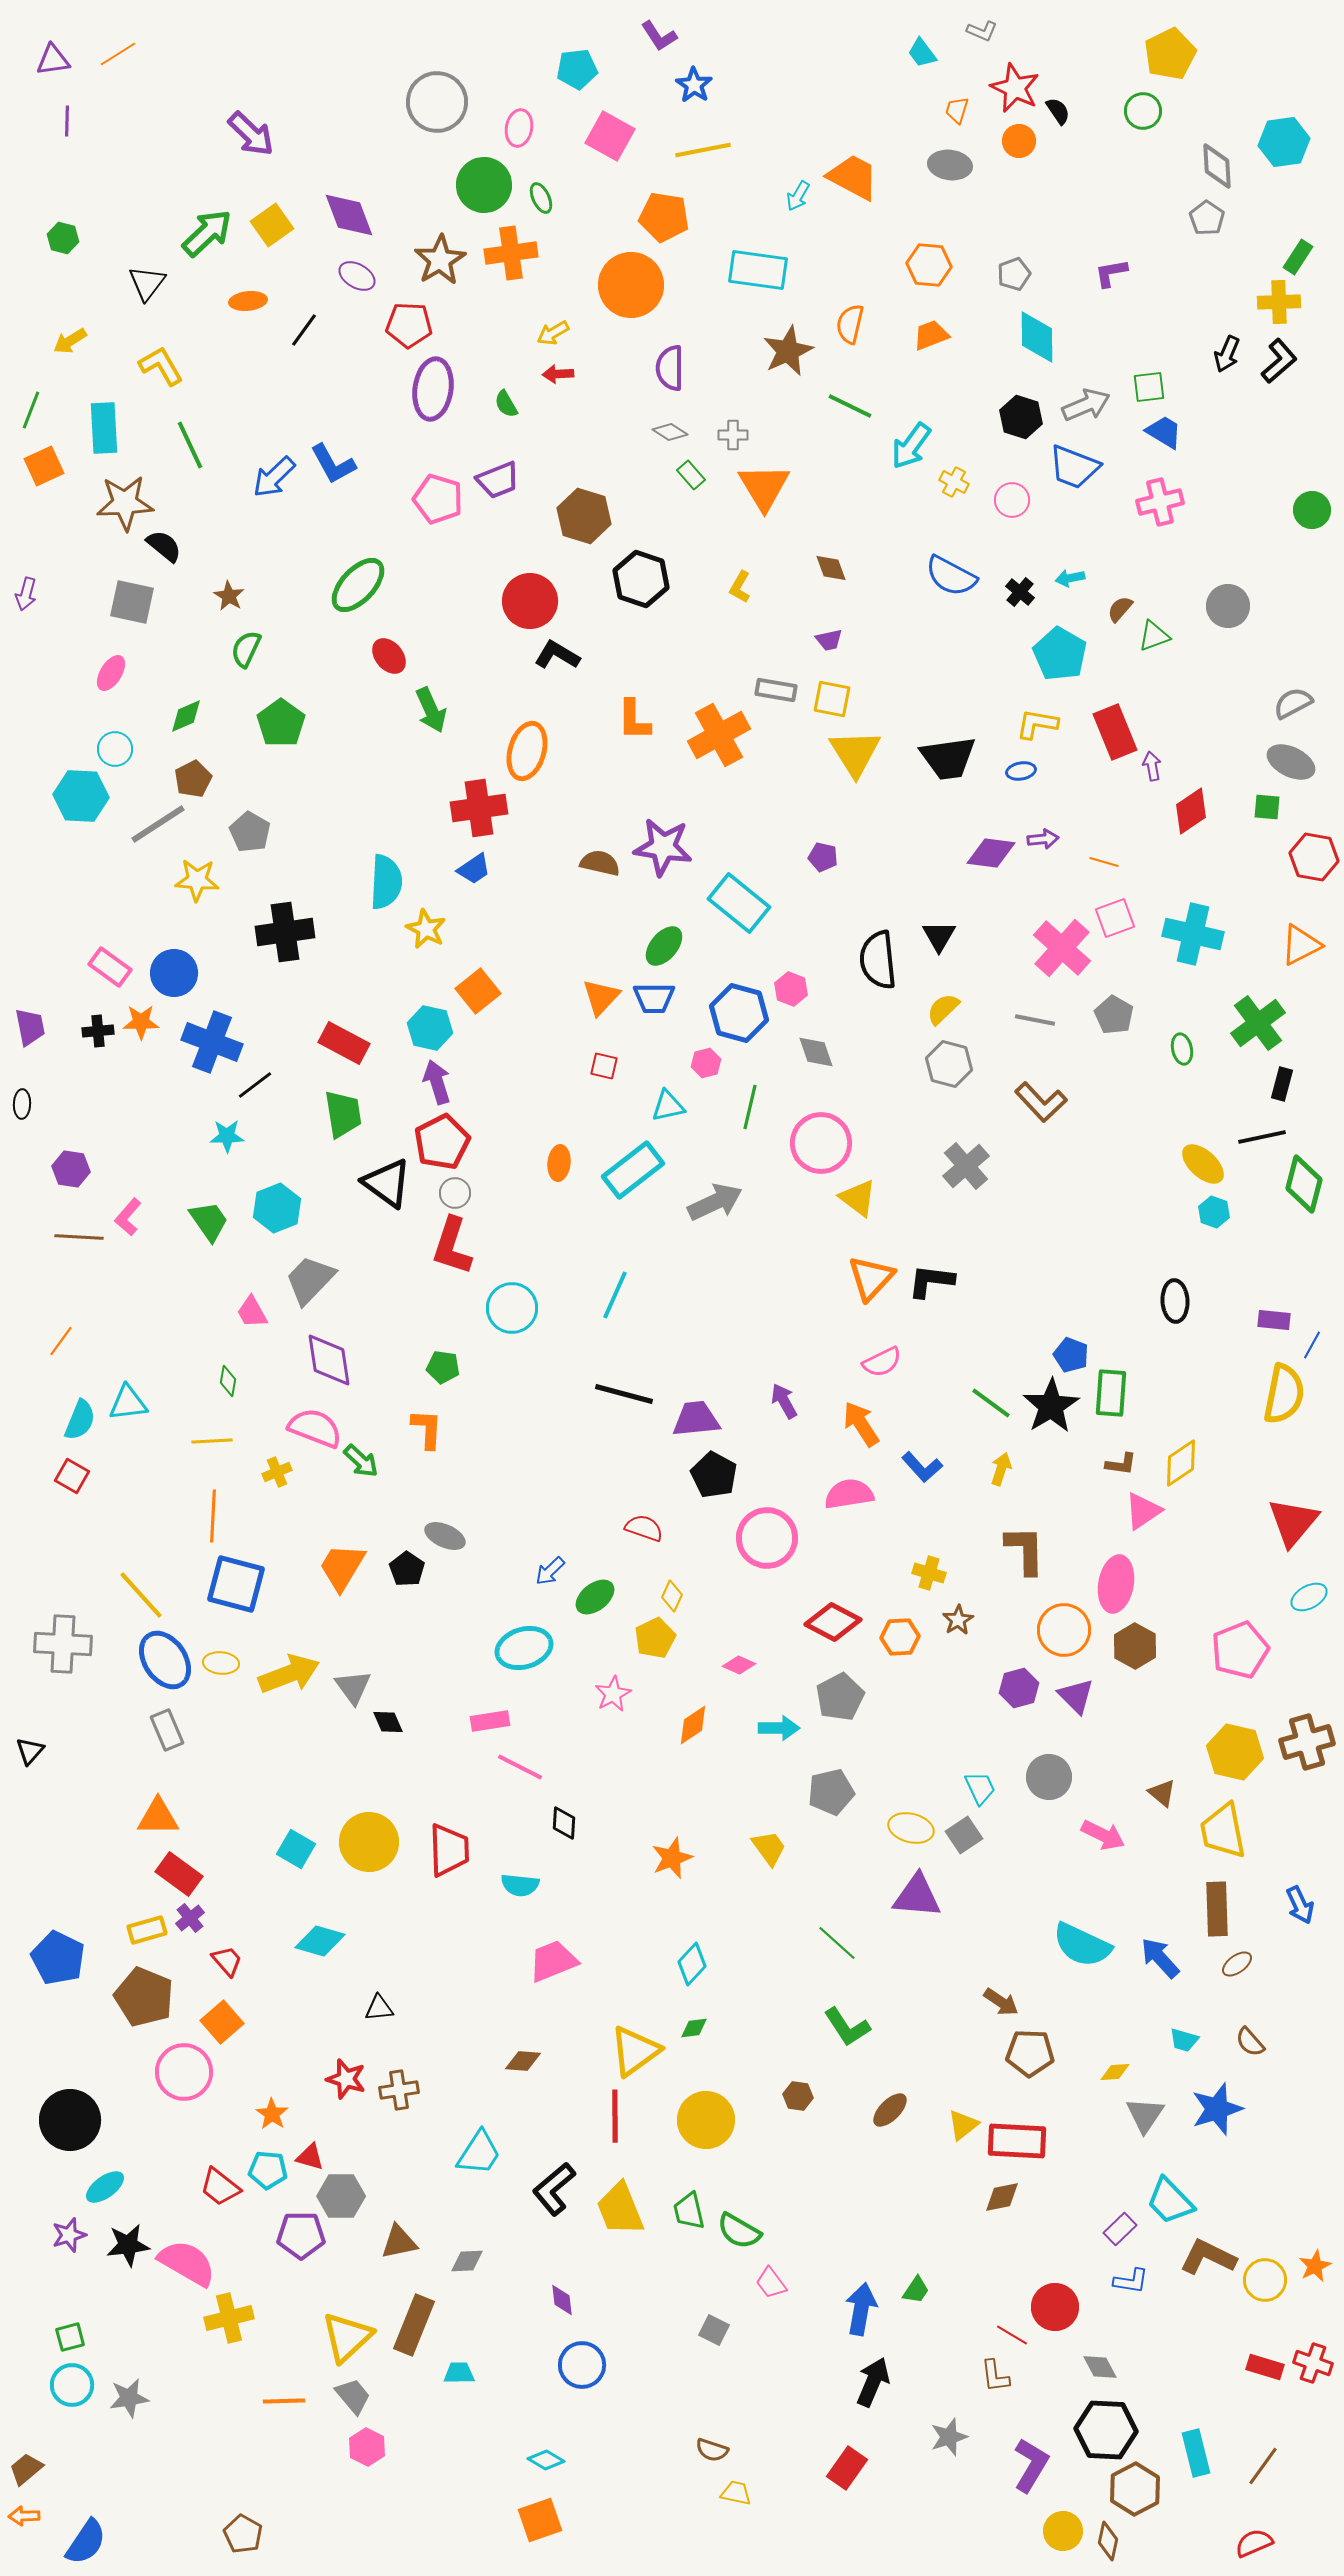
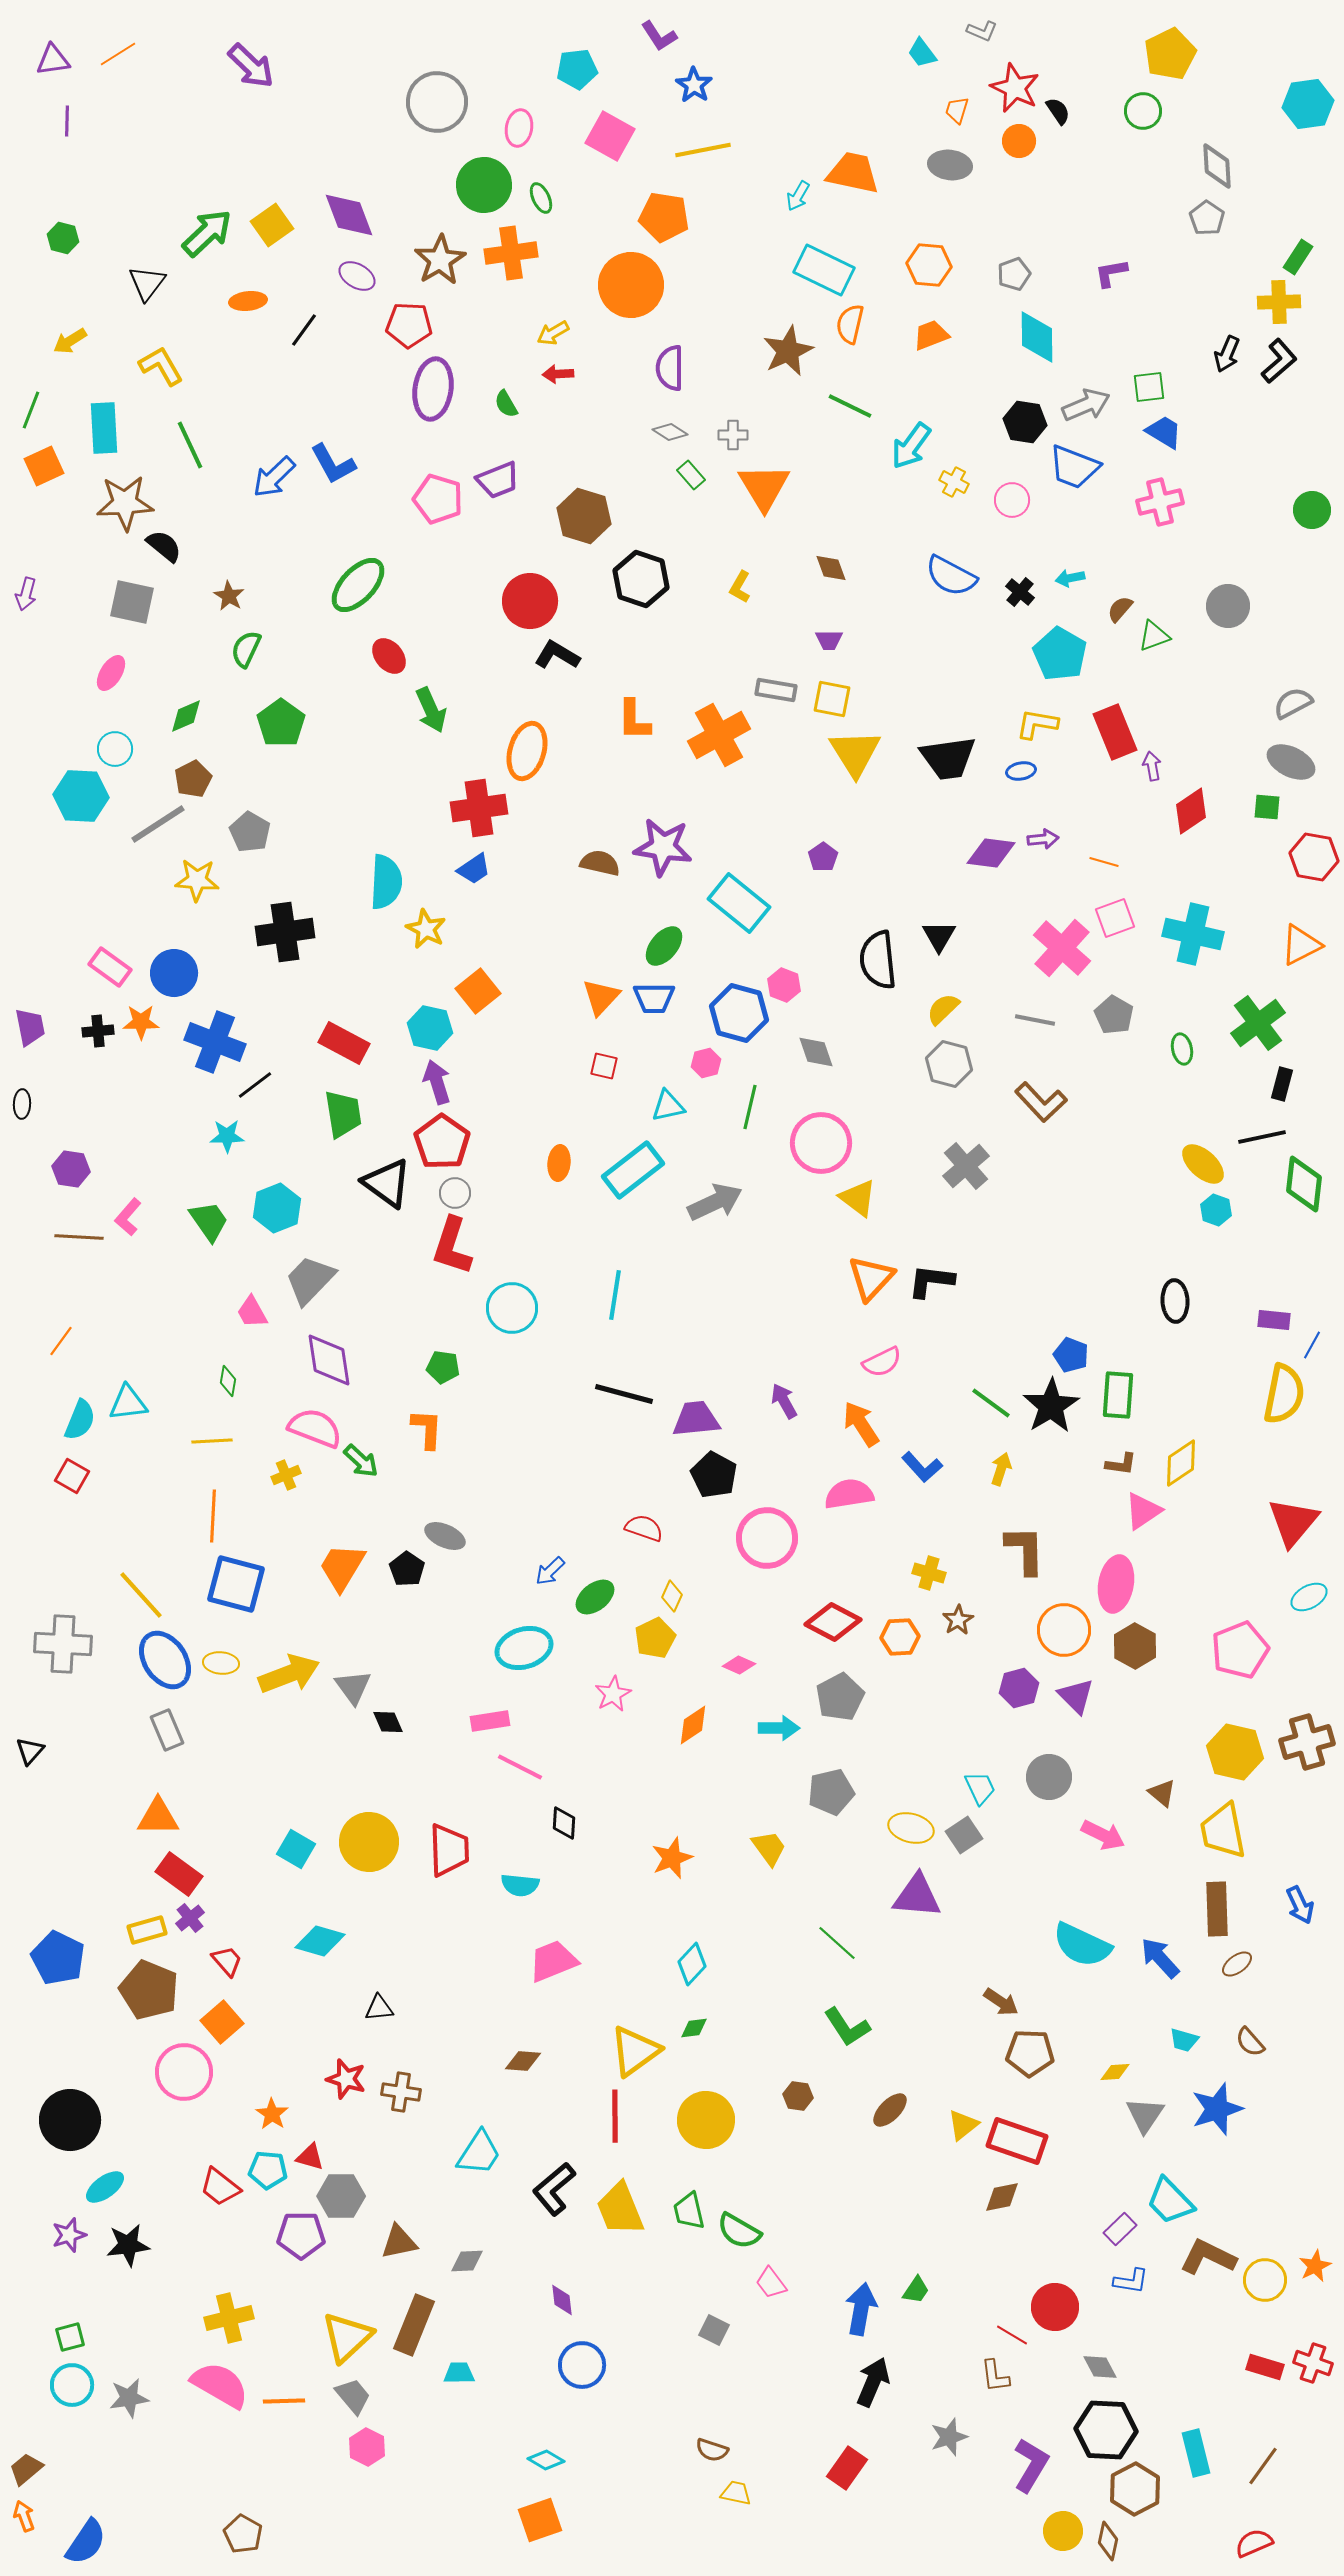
purple arrow at (251, 134): moved 68 px up
cyan hexagon at (1284, 142): moved 24 px right, 38 px up
orange trapezoid at (853, 177): moved 4 px up; rotated 16 degrees counterclockwise
cyan rectangle at (758, 270): moved 66 px right; rotated 18 degrees clockwise
black hexagon at (1021, 417): moved 4 px right, 5 px down; rotated 9 degrees counterclockwise
purple trapezoid at (829, 640): rotated 12 degrees clockwise
purple pentagon at (823, 857): rotated 24 degrees clockwise
pink hexagon at (791, 989): moved 7 px left, 4 px up
blue cross at (212, 1042): moved 3 px right
red pentagon at (442, 1142): rotated 10 degrees counterclockwise
green diamond at (1304, 1184): rotated 8 degrees counterclockwise
cyan hexagon at (1214, 1212): moved 2 px right, 2 px up
cyan line at (615, 1295): rotated 15 degrees counterclockwise
green rectangle at (1111, 1393): moved 7 px right, 2 px down
yellow cross at (277, 1472): moved 9 px right, 3 px down
brown pentagon at (144, 1997): moved 5 px right, 7 px up
brown cross at (399, 2090): moved 2 px right, 2 px down; rotated 18 degrees clockwise
red rectangle at (1017, 2141): rotated 16 degrees clockwise
pink semicircle at (187, 2263): moved 33 px right, 122 px down
orange arrow at (24, 2516): rotated 72 degrees clockwise
